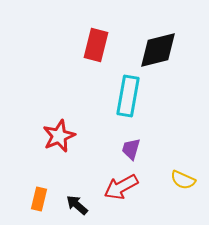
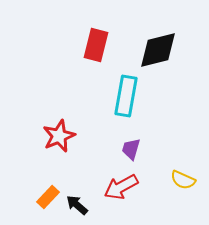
cyan rectangle: moved 2 px left
orange rectangle: moved 9 px right, 2 px up; rotated 30 degrees clockwise
